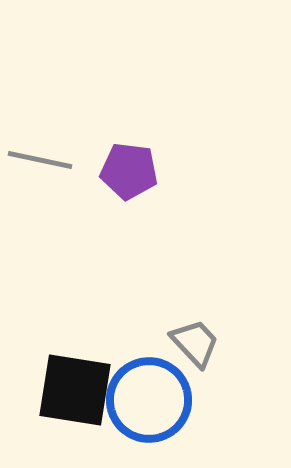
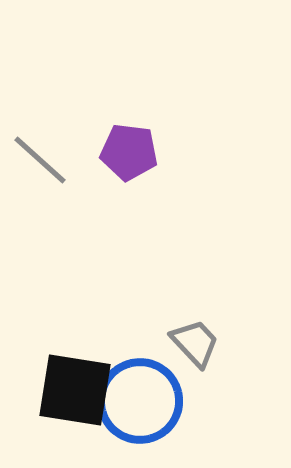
gray line: rotated 30 degrees clockwise
purple pentagon: moved 19 px up
blue circle: moved 9 px left, 1 px down
